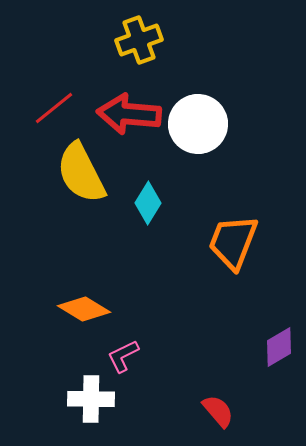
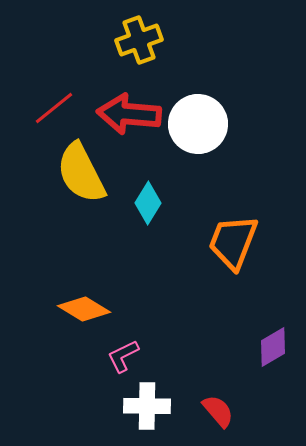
purple diamond: moved 6 px left
white cross: moved 56 px right, 7 px down
